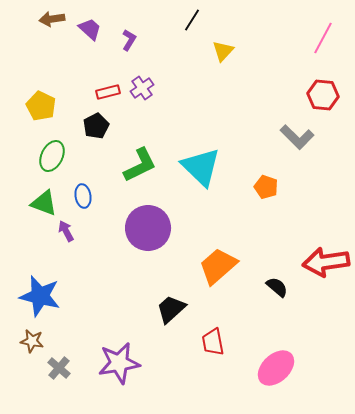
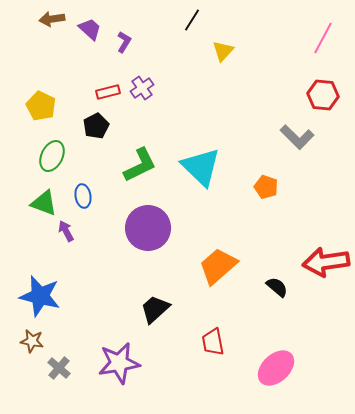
purple L-shape: moved 5 px left, 2 px down
black trapezoid: moved 16 px left
